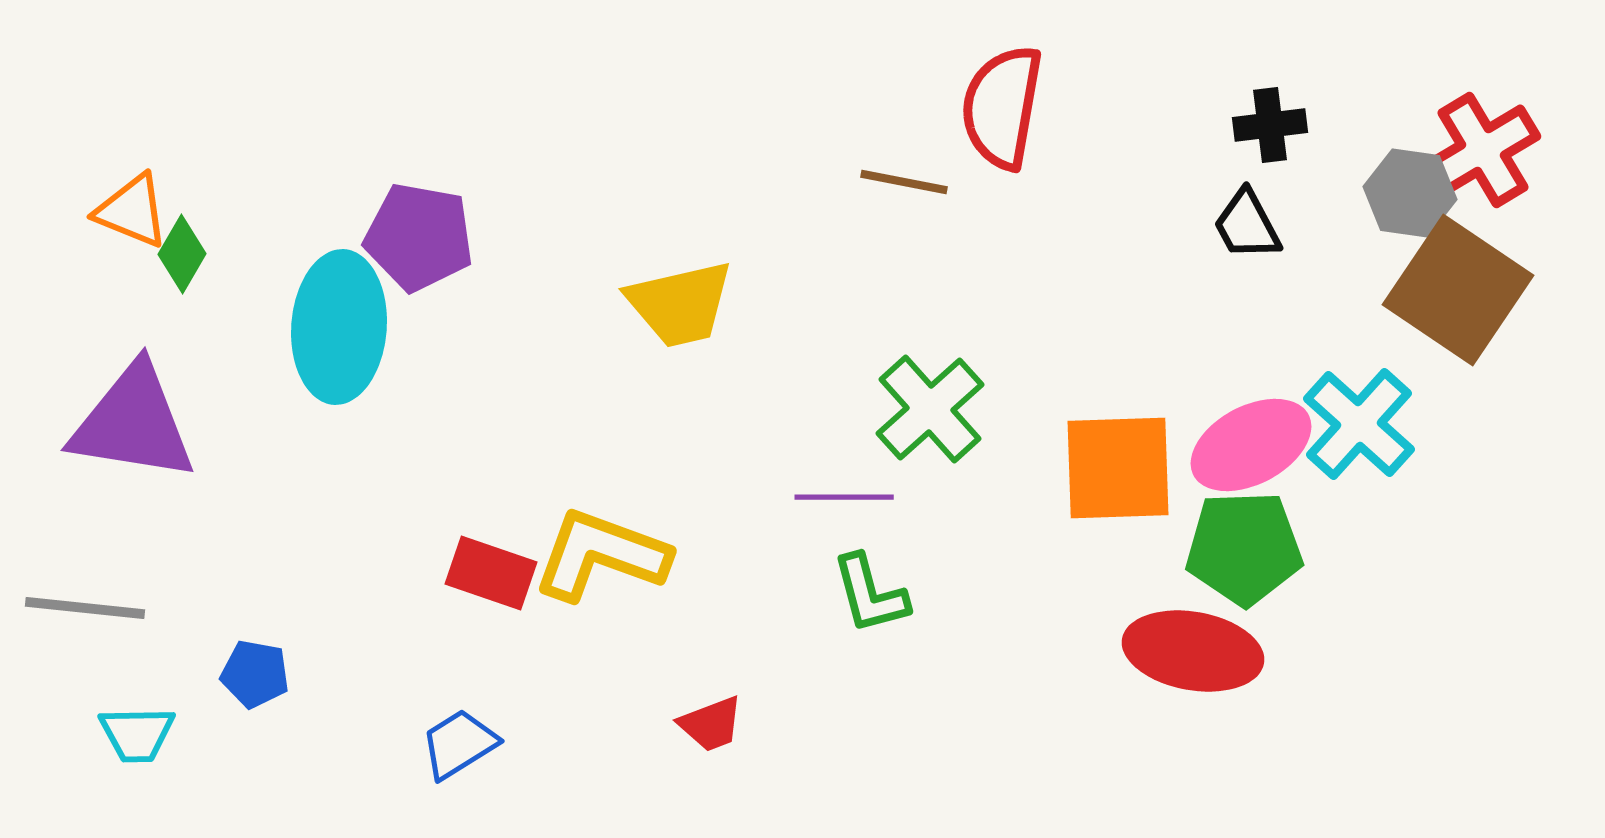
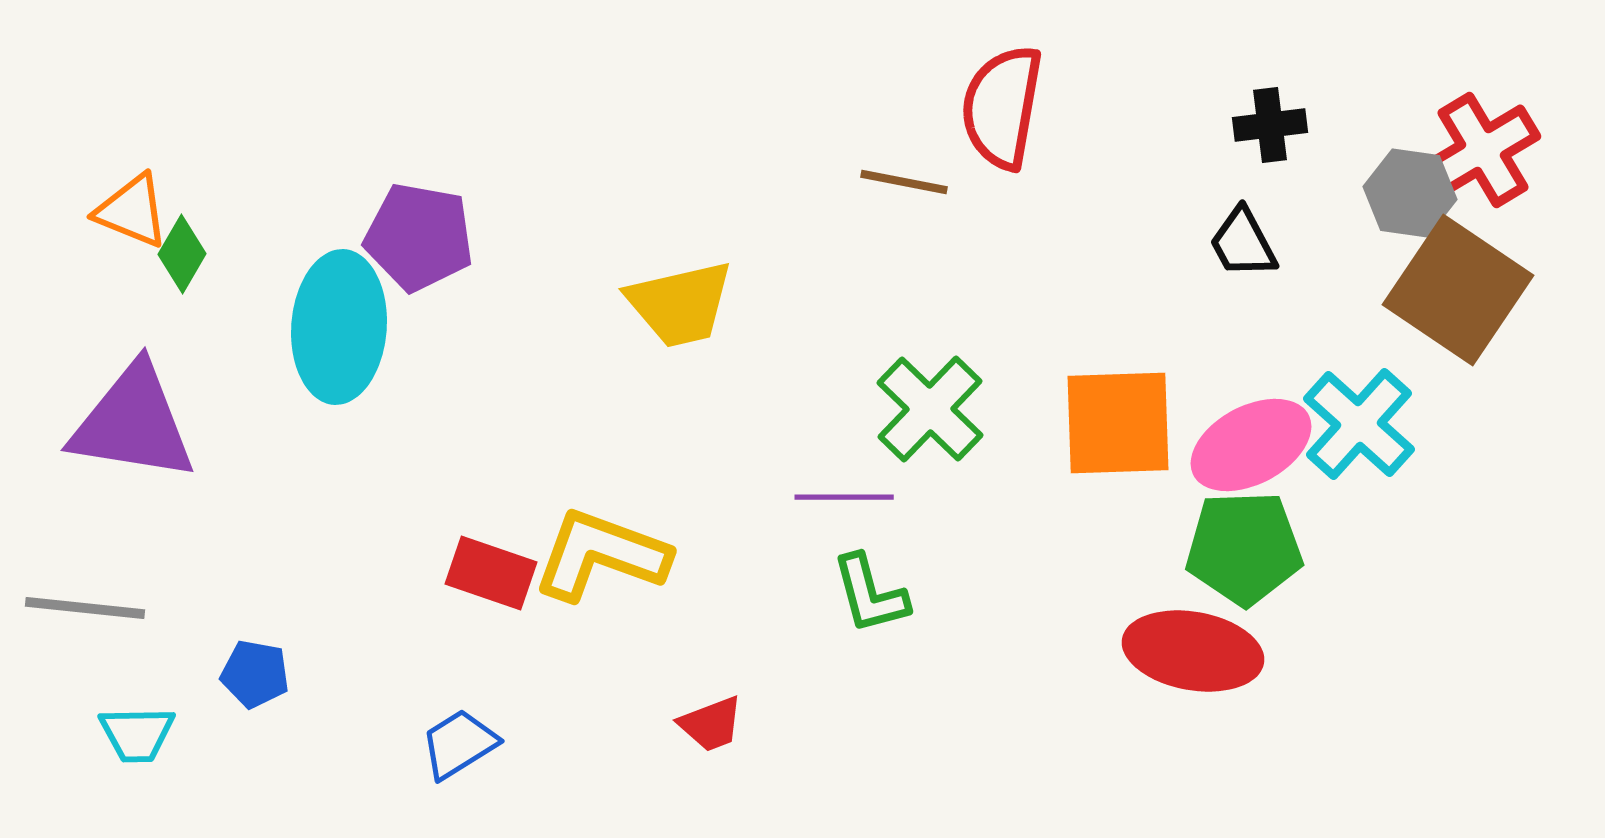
black trapezoid: moved 4 px left, 18 px down
green cross: rotated 4 degrees counterclockwise
orange square: moved 45 px up
